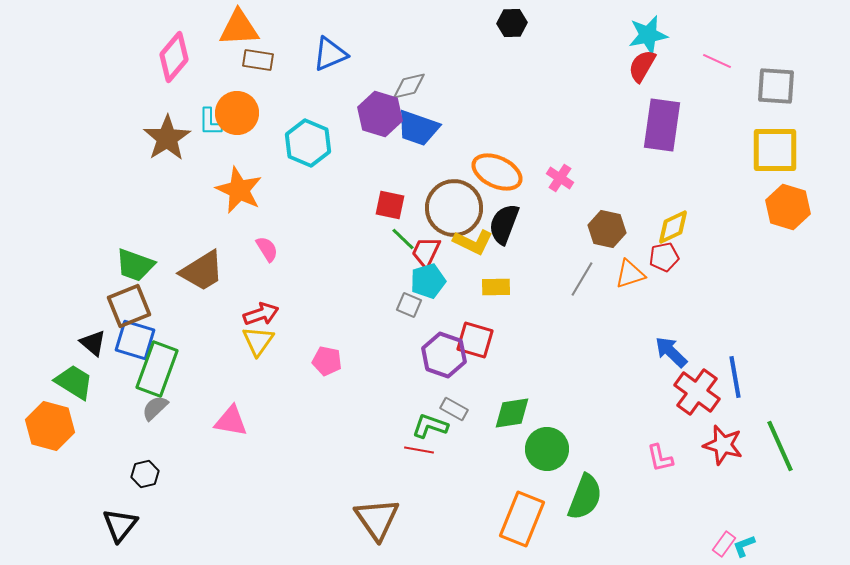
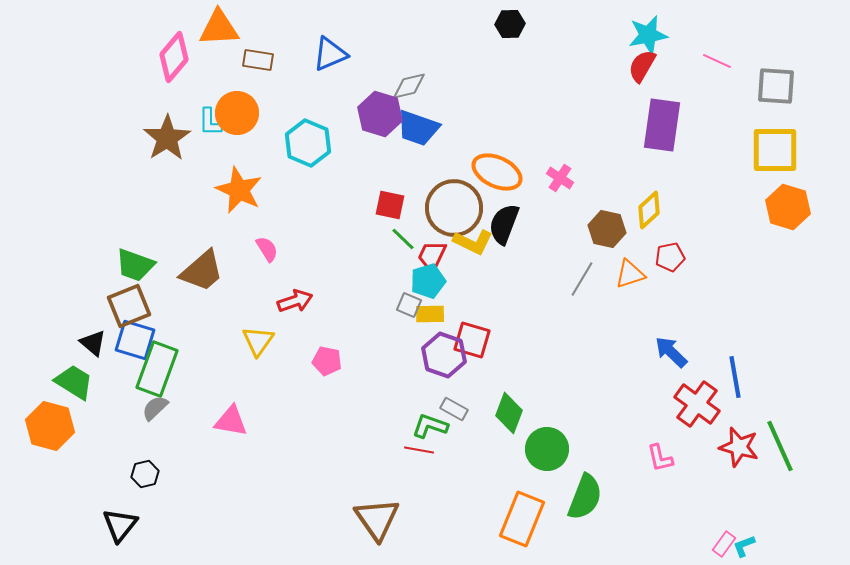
black hexagon at (512, 23): moved 2 px left, 1 px down
orange triangle at (239, 28): moved 20 px left
yellow diamond at (673, 227): moved 24 px left, 17 px up; rotated 18 degrees counterclockwise
red trapezoid at (426, 252): moved 6 px right, 4 px down
red pentagon at (664, 257): moved 6 px right
brown trapezoid at (202, 271): rotated 9 degrees counterclockwise
yellow rectangle at (496, 287): moved 66 px left, 27 px down
red arrow at (261, 314): moved 34 px right, 13 px up
red square at (475, 340): moved 3 px left
red cross at (697, 392): moved 12 px down
green diamond at (512, 413): moved 3 px left; rotated 60 degrees counterclockwise
red star at (723, 445): moved 16 px right, 2 px down
